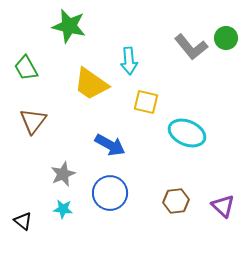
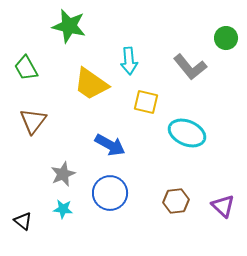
gray L-shape: moved 1 px left, 20 px down
